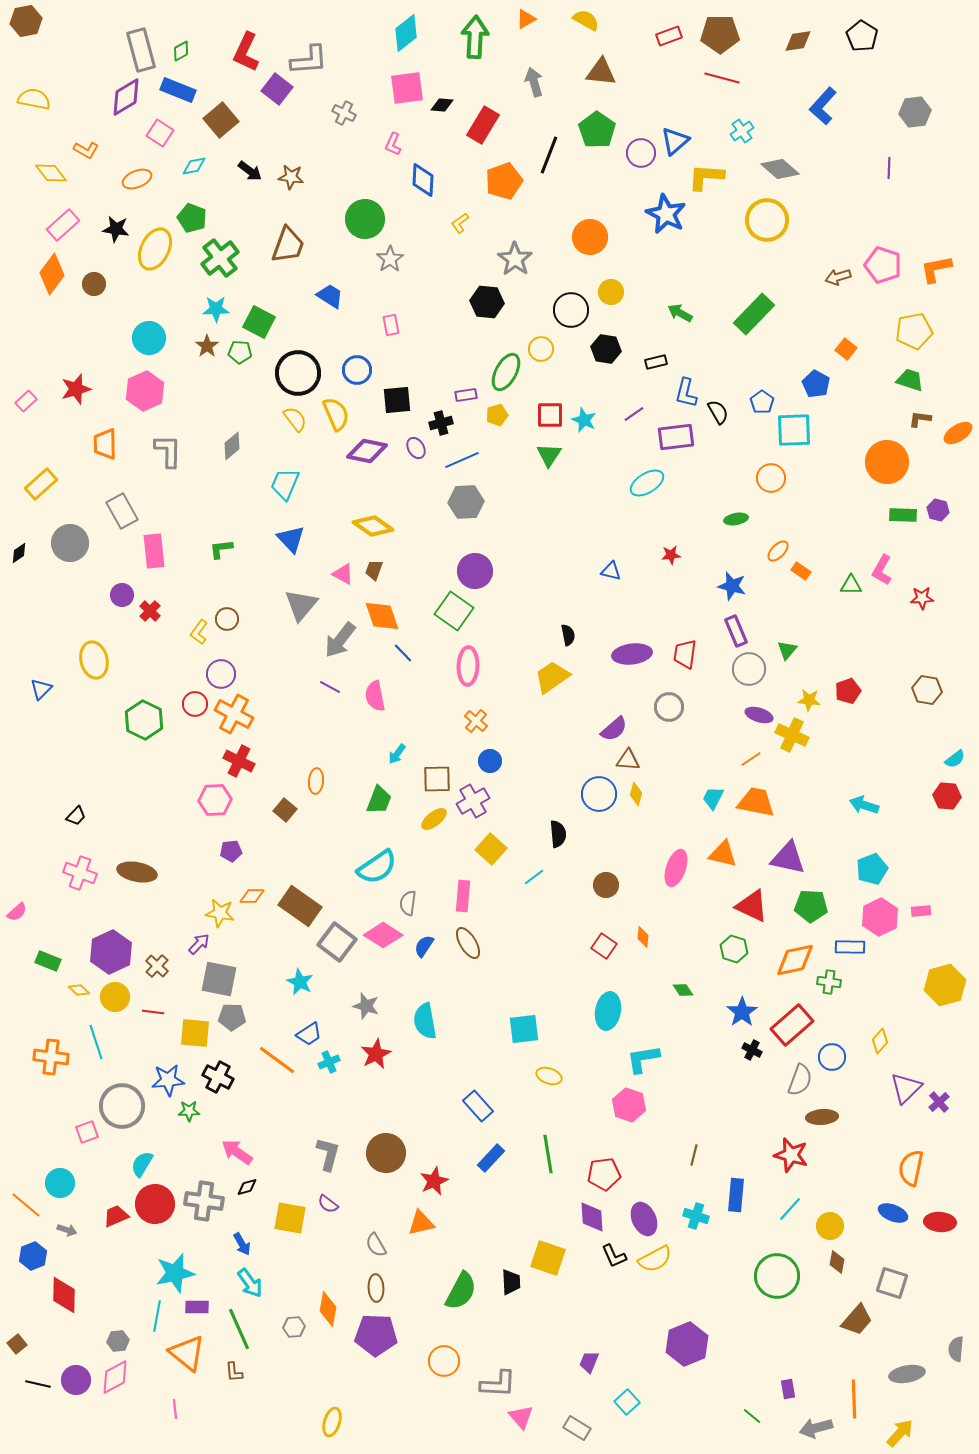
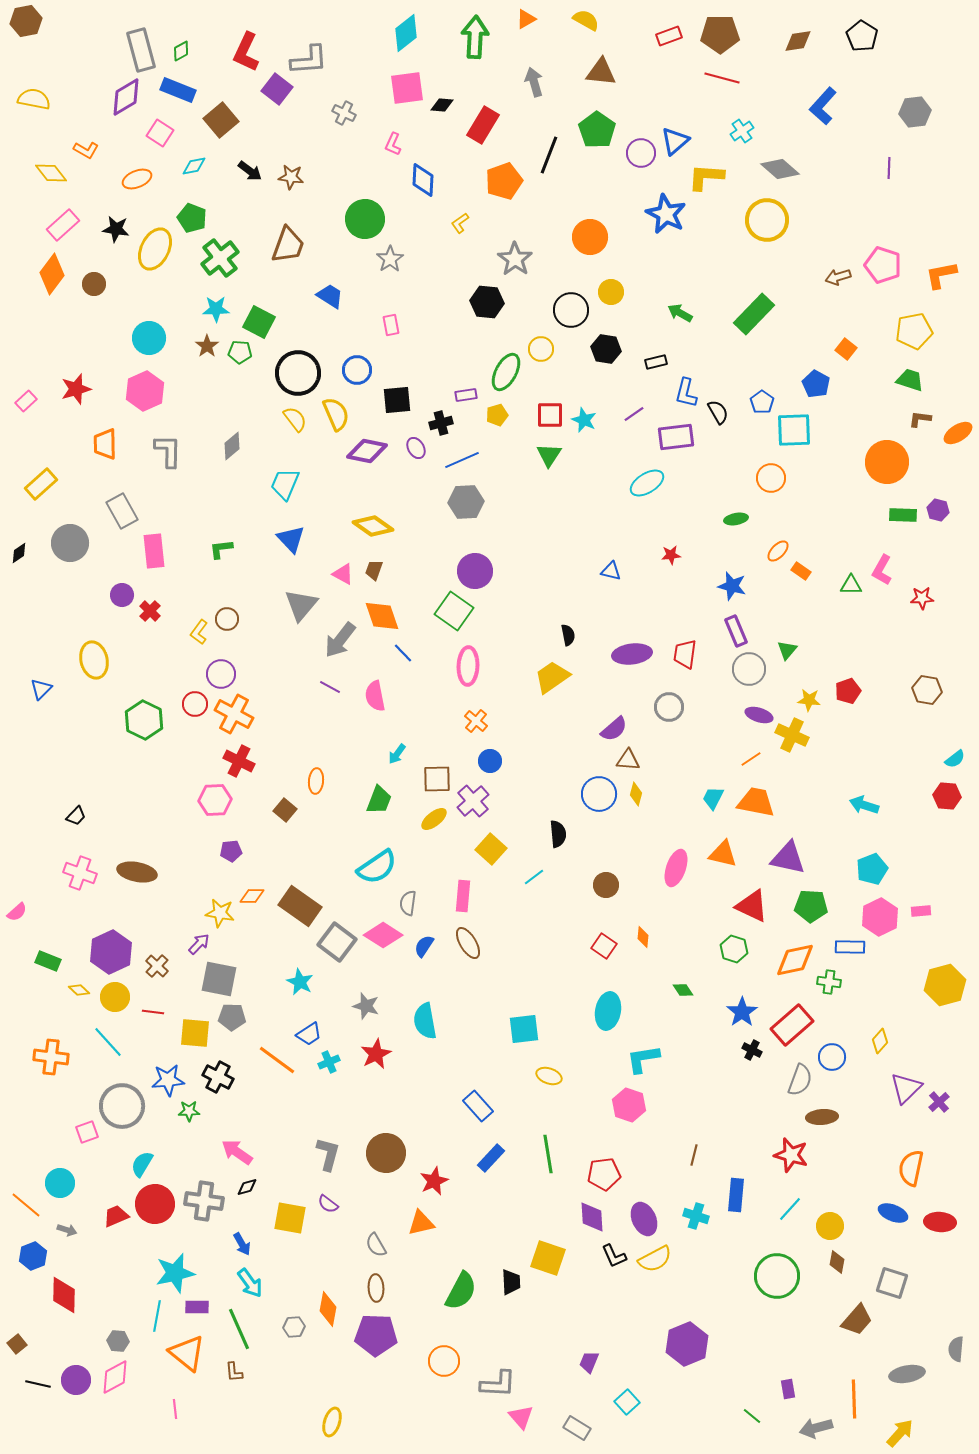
orange L-shape at (936, 269): moved 5 px right, 6 px down
purple cross at (473, 801): rotated 12 degrees counterclockwise
cyan line at (96, 1042): moved 12 px right; rotated 24 degrees counterclockwise
gray hexagon at (118, 1341): rotated 10 degrees clockwise
